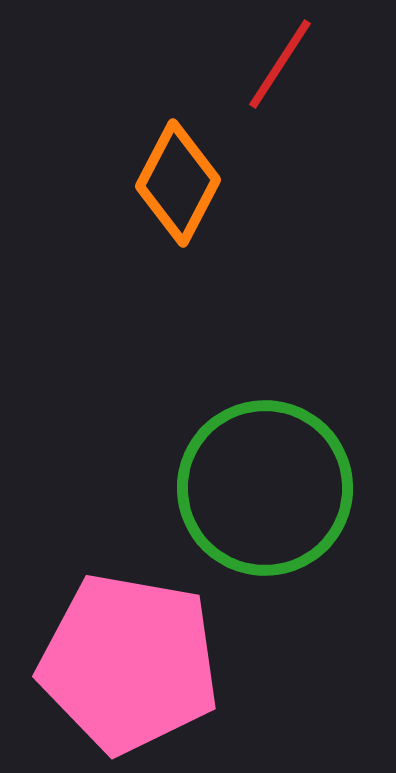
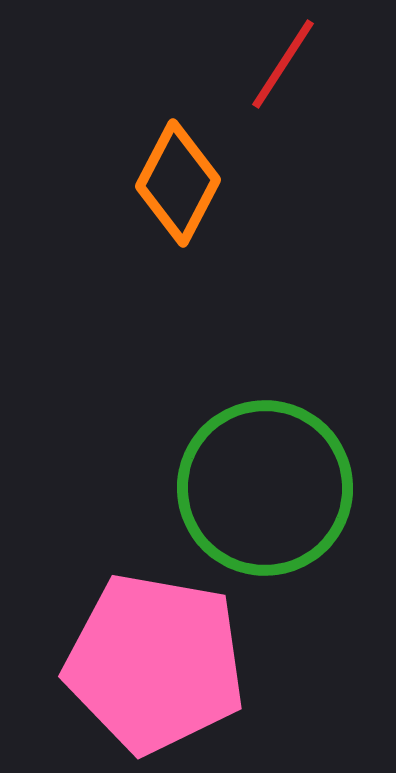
red line: moved 3 px right
pink pentagon: moved 26 px right
